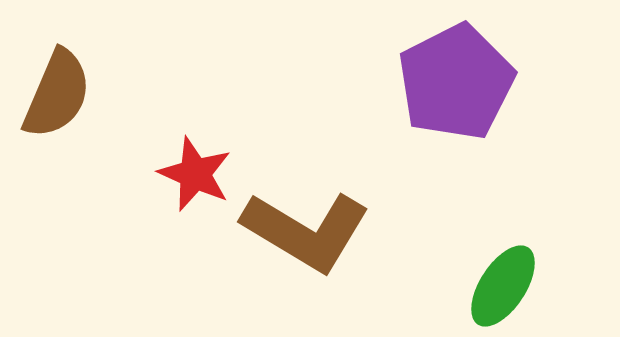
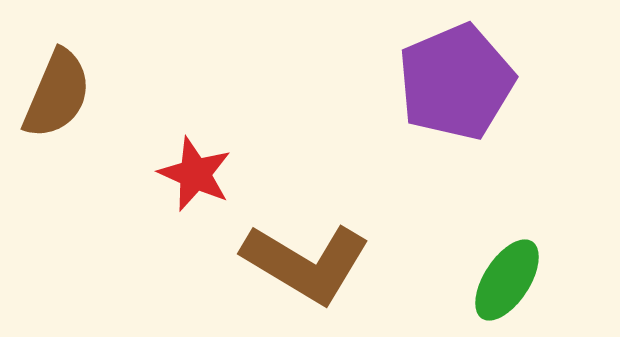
purple pentagon: rotated 4 degrees clockwise
brown L-shape: moved 32 px down
green ellipse: moved 4 px right, 6 px up
